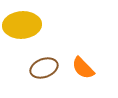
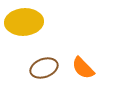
yellow ellipse: moved 2 px right, 3 px up
